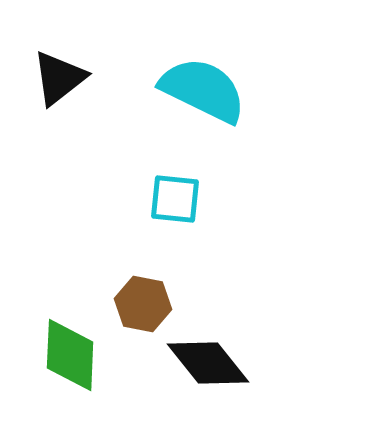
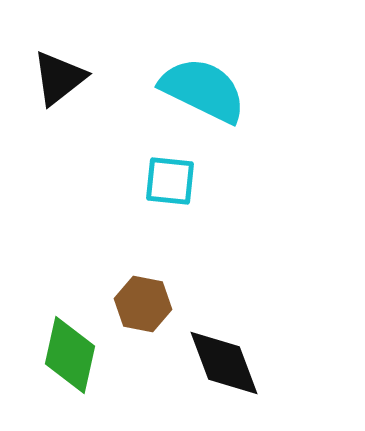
cyan square: moved 5 px left, 18 px up
green diamond: rotated 10 degrees clockwise
black diamond: moved 16 px right; rotated 18 degrees clockwise
